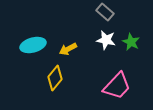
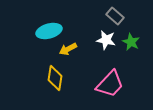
gray rectangle: moved 10 px right, 4 px down
cyan ellipse: moved 16 px right, 14 px up
yellow diamond: rotated 30 degrees counterclockwise
pink trapezoid: moved 7 px left, 2 px up
